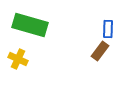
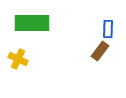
green rectangle: moved 2 px right, 2 px up; rotated 16 degrees counterclockwise
